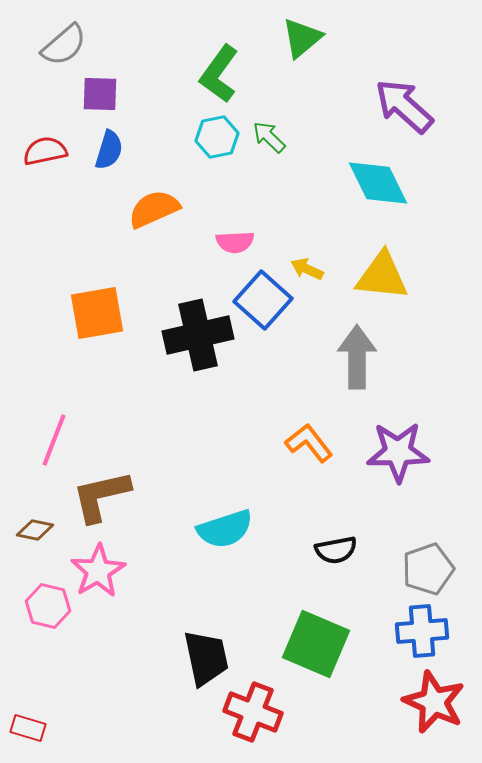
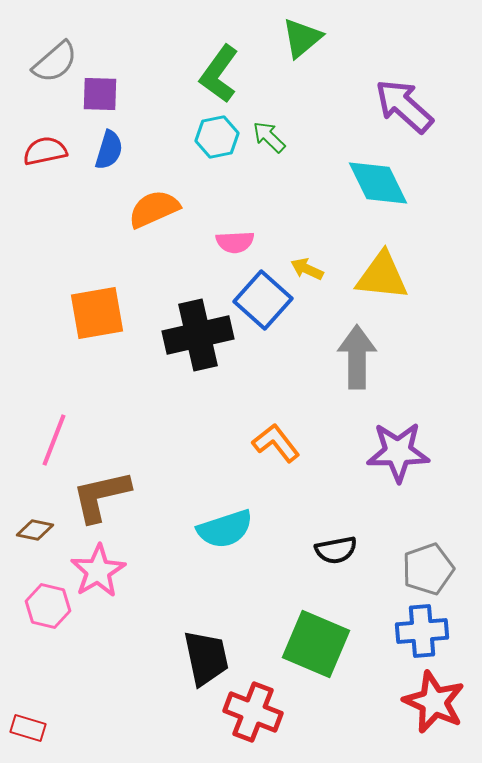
gray semicircle: moved 9 px left, 17 px down
orange L-shape: moved 33 px left
